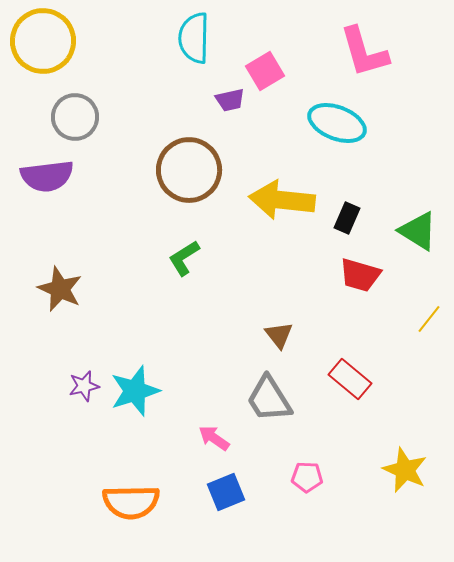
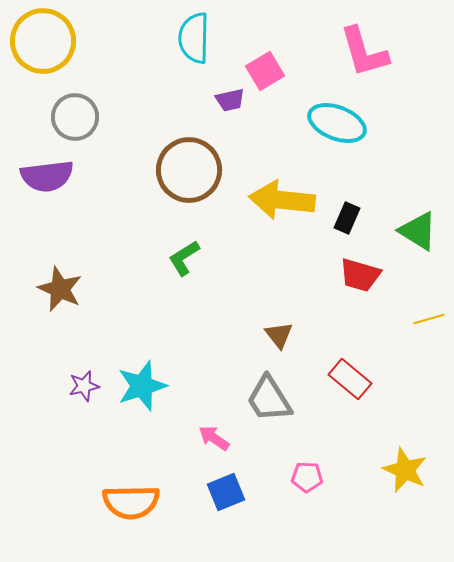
yellow line: rotated 36 degrees clockwise
cyan star: moved 7 px right, 5 px up
